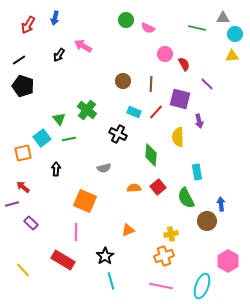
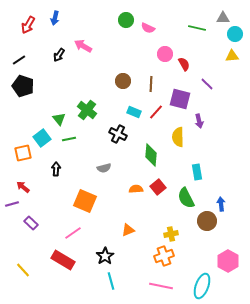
orange semicircle at (134, 188): moved 2 px right, 1 px down
pink line at (76, 232): moved 3 px left, 1 px down; rotated 54 degrees clockwise
